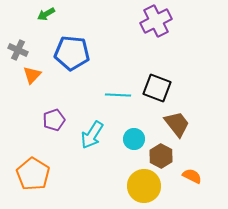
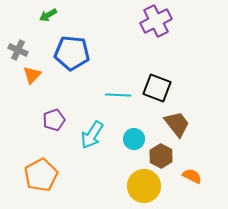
green arrow: moved 2 px right, 1 px down
orange pentagon: moved 8 px right, 1 px down; rotated 12 degrees clockwise
